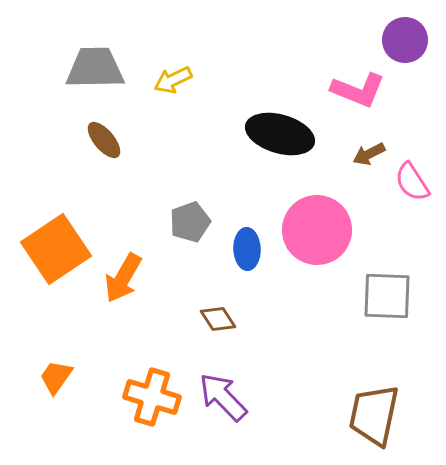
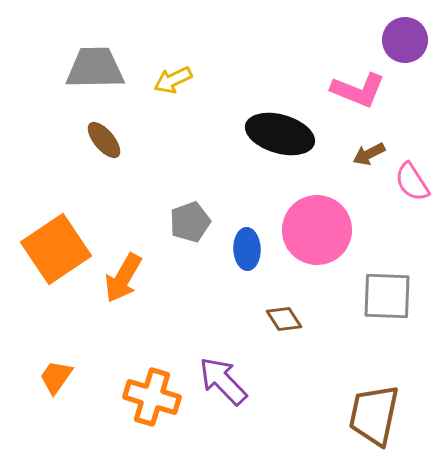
brown diamond: moved 66 px right
purple arrow: moved 16 px up
